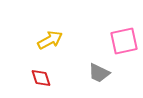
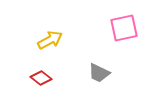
pink square: moved 13 px up
red diamond: rotated 35 degrees counterclockwise
